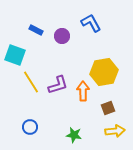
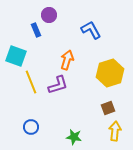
blue L-shape: moved 7 px down
blue rectangle: rotated 40 degrees clockwise
purple circle: moved 13 px left, 21 px up
cyan square: moved 1 px right, 1 px down
yellow hexagon: moved 6 px right, 1 px down; rotated 8 degrees counterclockwise
yellow line: rotated 10 degrees clockwise
orange arrow: moved 16 px left, 31 px up; rotated 18 degrees clockwise
blue circle: moved 1 px right
yellow arrow: rotated 78 degrees counterclockwise
green star: moved 2 px down
